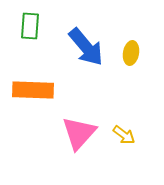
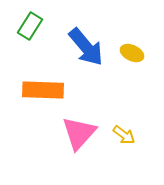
green rectangle: rotated 28 degrees clockwise
yellow ellipse: moved 1 px right; rotated 75 degrees counterclockwise
orange rectangle: moved 10 px right
